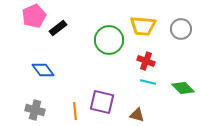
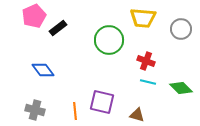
yellow trapezoid: moved 8 px up
green diamond: moved 2 px left
